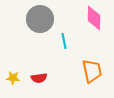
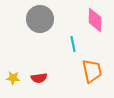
pink diamond: moved 1 px right, 2 px down
cyan line: moved 9 px right, 3 px down
